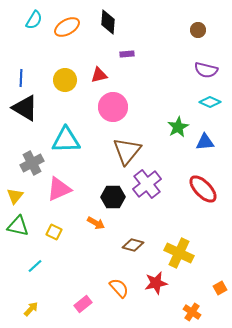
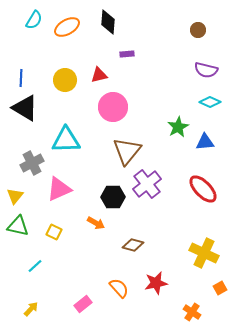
yellow cross: moved 25 px right
